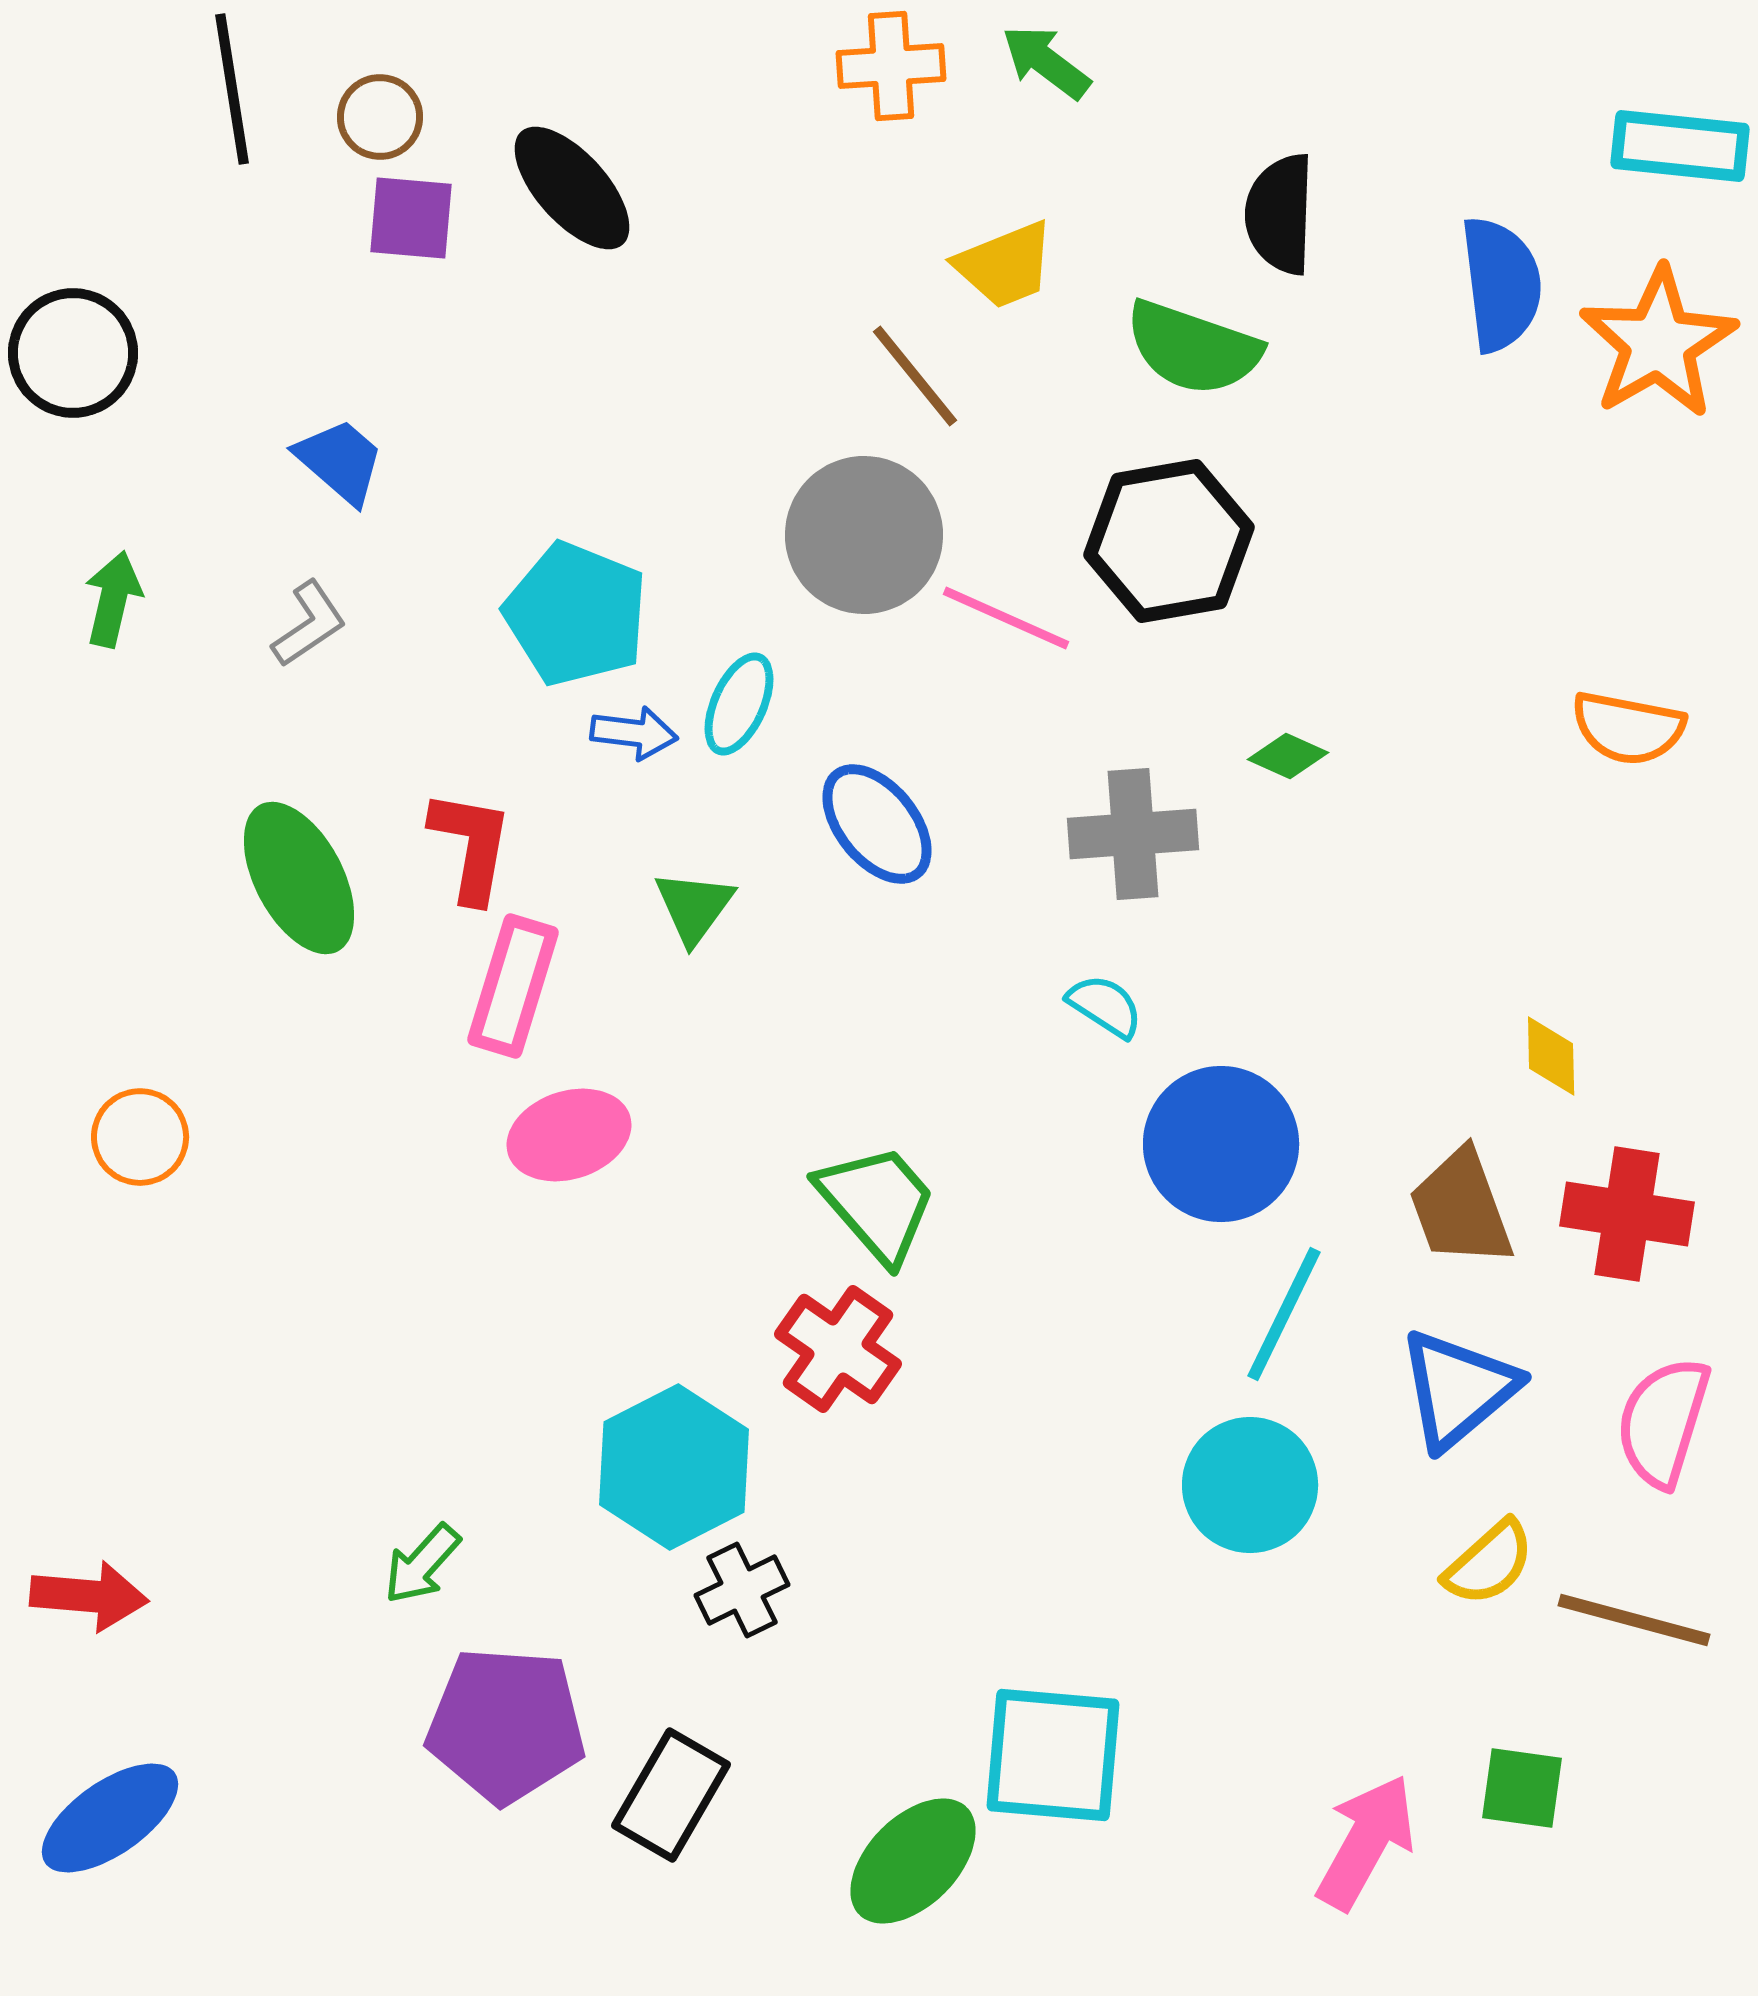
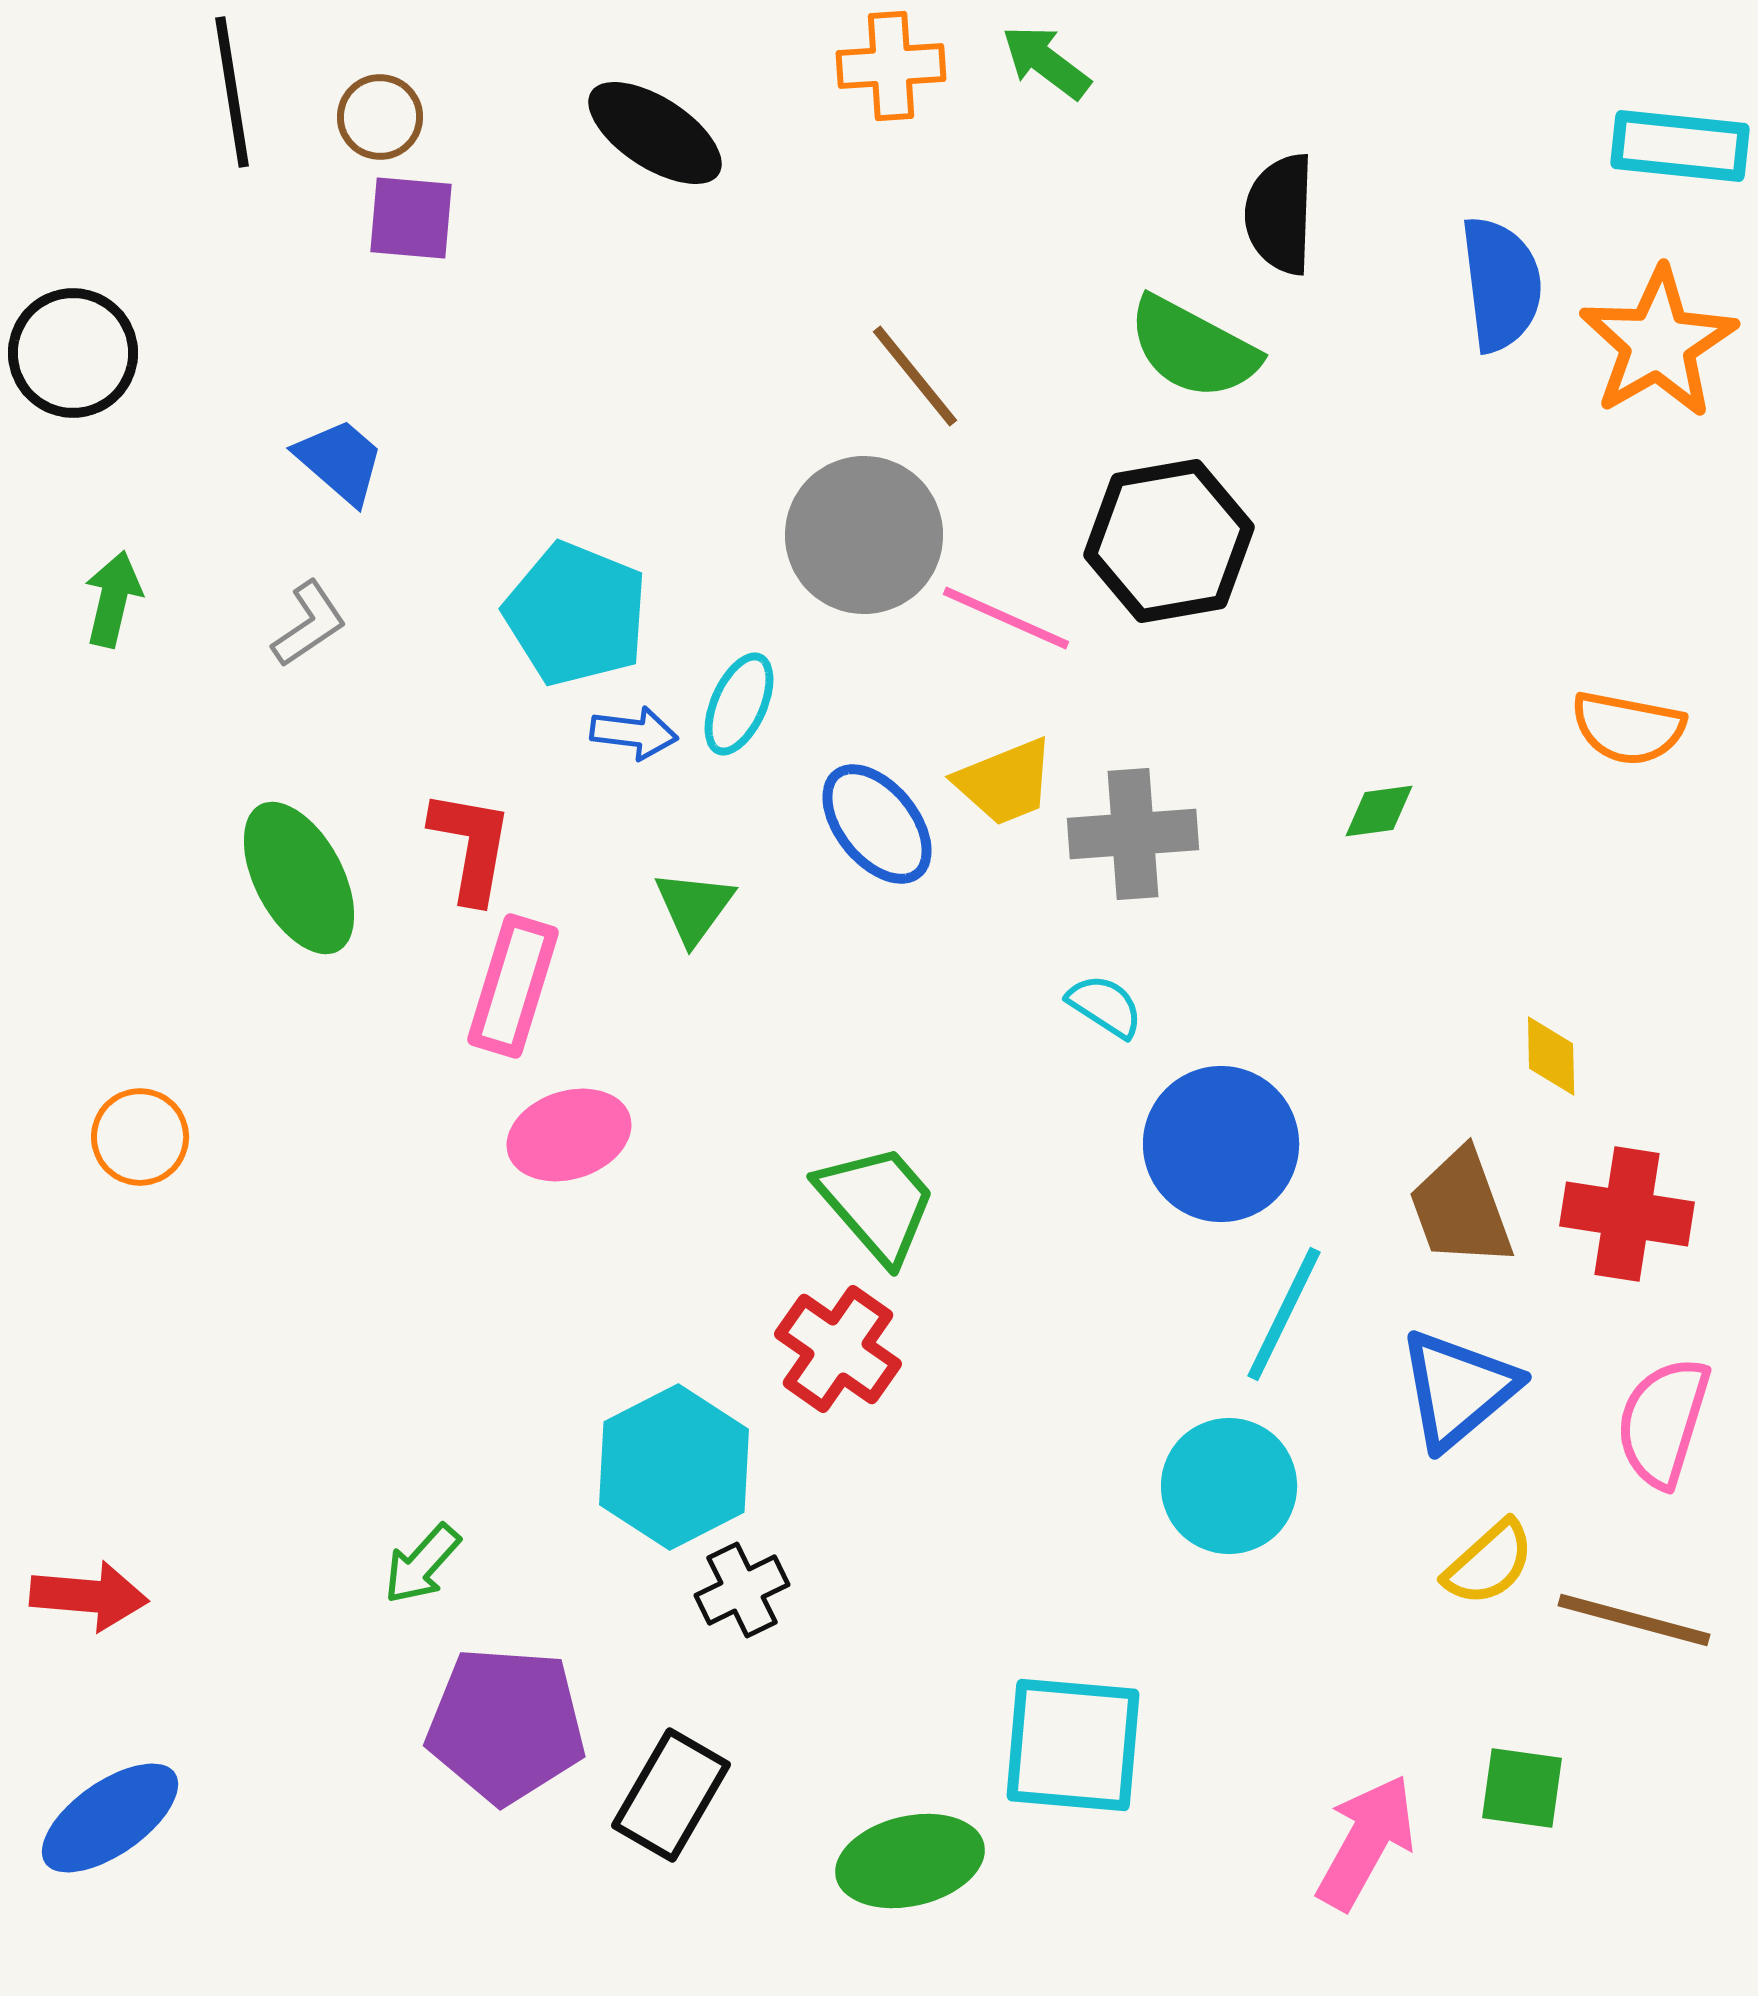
black line at (232, 89): moved 3 px down
black ellipse at (572, 188): moved 83 px right, 55 px up; rotated 15 degrees counterclockwise
yellow trapezoid at (1005, 265): moved 517 px down
green semicircle at (1193, 348): rotated 9 degrees clockwise
green diamond at (1288, 756): moved 91 px right, 55 px down; rotated 32 degrees counterclockwise
cyan circle at (1250, 1485): moved 21 px left, 1 px down
cyan square at (1053, 1755): moved 20 px right, 10 px up
green ellipse at (913, 1861): moved 3 px left; rotated 32 degrees clockwise
